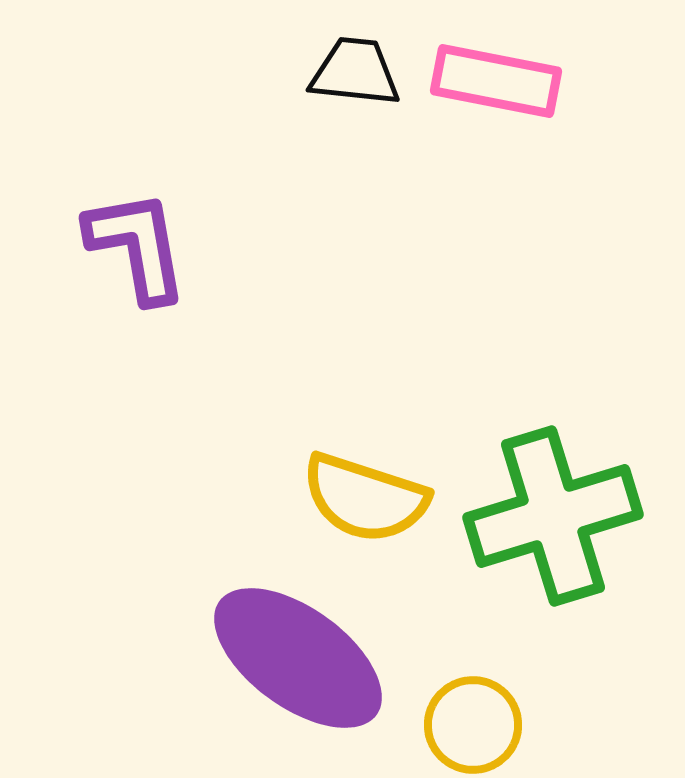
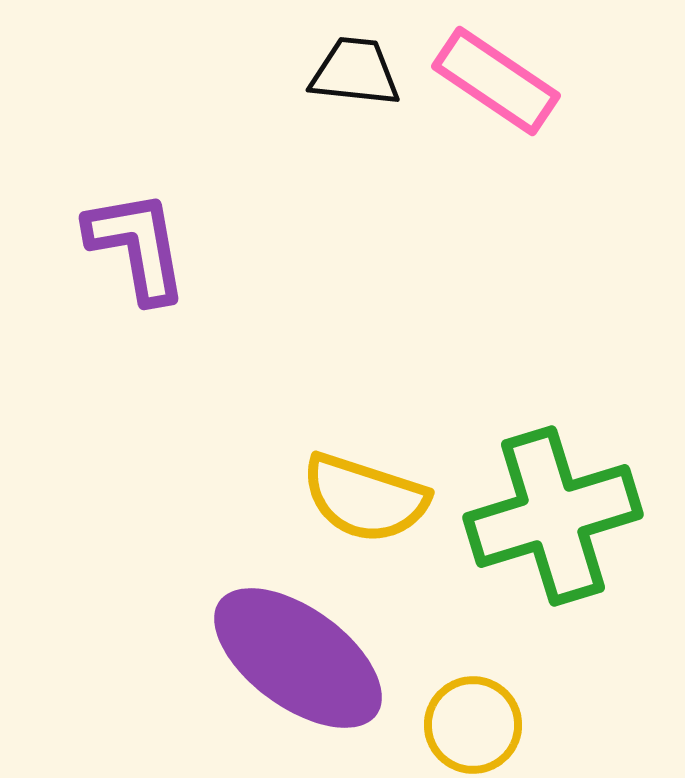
pink rectangle: rotated 23 degrees clockwise
